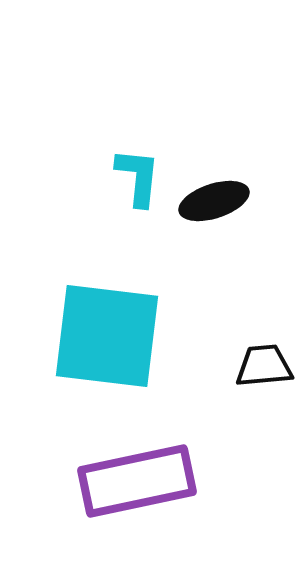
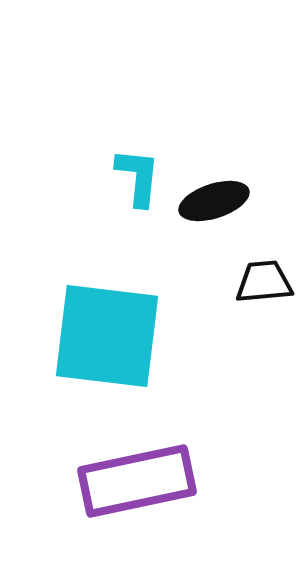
black trapezoid: moved 84 px up
